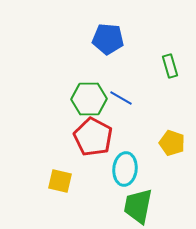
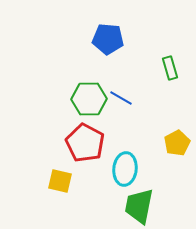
green rectangle: moved 2 px down
red pentagon: moved 8 px left, 6 px down
yellow pentagon: moved 5 px right; rotated 25 degrees clockwise
green trapezoid: moved 1 px right
